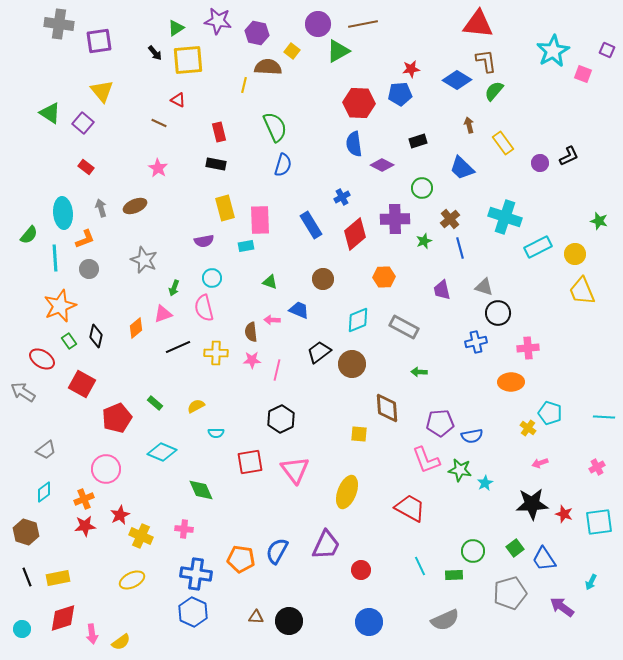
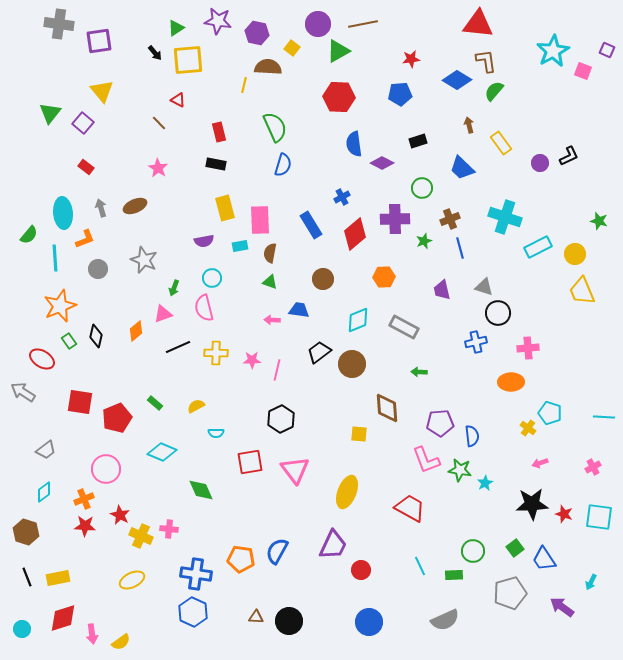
yellow square at (292, 51): moved 3 px up
red star at (411, 69): moved 10 px up
pink square at (583, 74): moved 3 px up
red hexagon at (359, 103): moved 20 px left, 6 px up
green triangle at (50, 113): rotated 35 degrees clockwise
brown line at (159, 123): rotated 21 degrees clockwise
yellow rectangle at (503, 143): moved 2 px left
purple diamond at (382, 165): moved 2 px up
brown cross at (450, 219): rotated 18 degrees clockwise
cyan rectangle at (246, 246): moved 6 px left
gray circle at (89, 269): moved 9 px right
blue trapezoid at (299, 310): rotated 15 degrees counterclockwise
orange diamond at (136, 328): moved 3 px down
brown semicircle at (251, 332): moved 19 px right, 79 px up; rotated 18 degrees clockwise
red square at (82, 384): moved 2 px left, 18 px down; rotated 20 degrees counterclockwise
blue semicircle at (472, 436): rotated 85 degrees counterclockwise
pink cross at (597, 467): moved 4 px left
red star at (120, 515): rotated 18 degrees counterclockwise
cyan square at (599, 522): moved 5 px up; rotated 16 degrees clockwise
red star at (85, 526): rotated 10 degrees clockwise
pink cross at (184, 529): moved 15 px left
purple trapezoid at (326, 545): moved 7 px right
